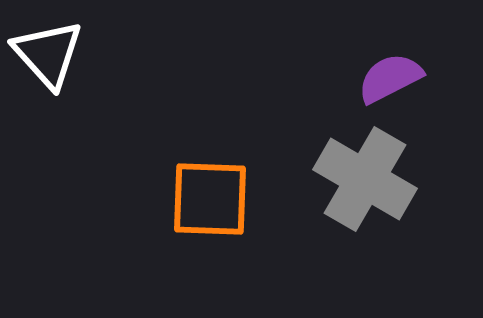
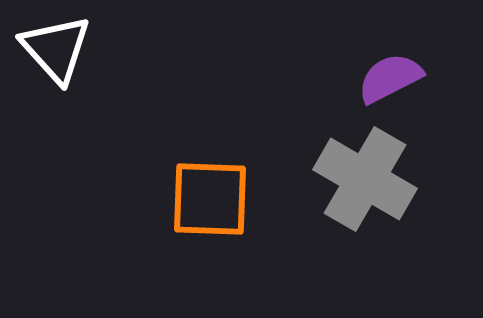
white triangle: moved 8 px right, 5 px up
